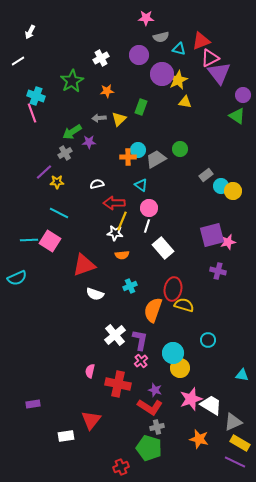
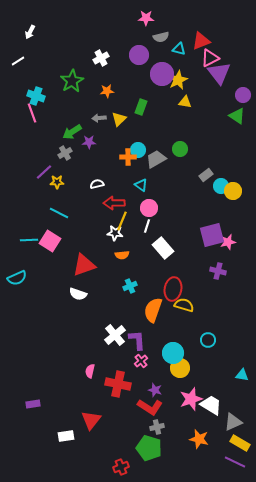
white semicircle at (95, 294): moved 17 px left
purple L-shape at (140, 340): moved 3 px left; rotated 15 degrees counterclockwise
